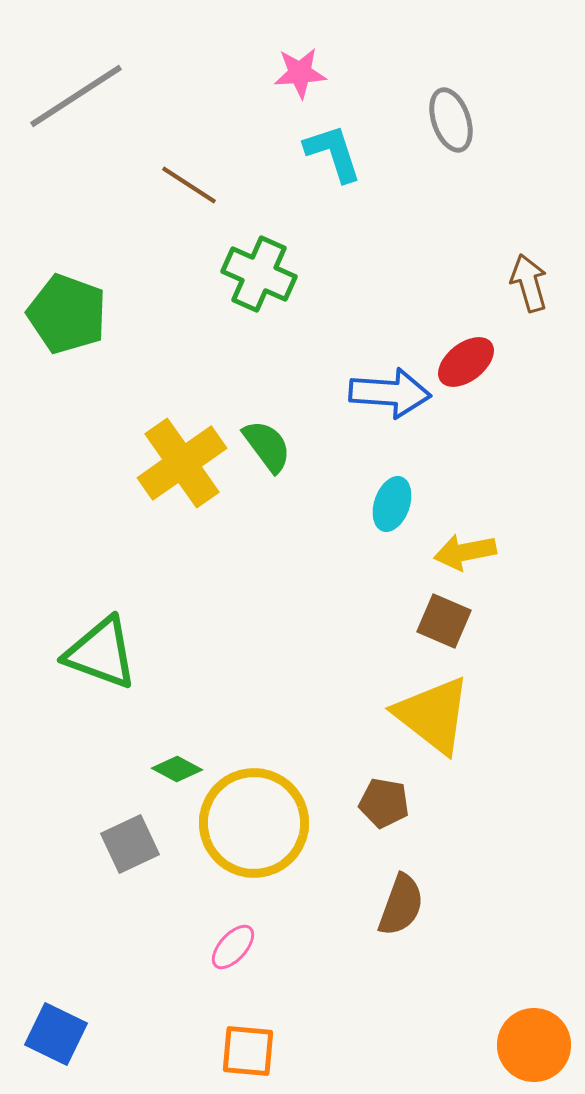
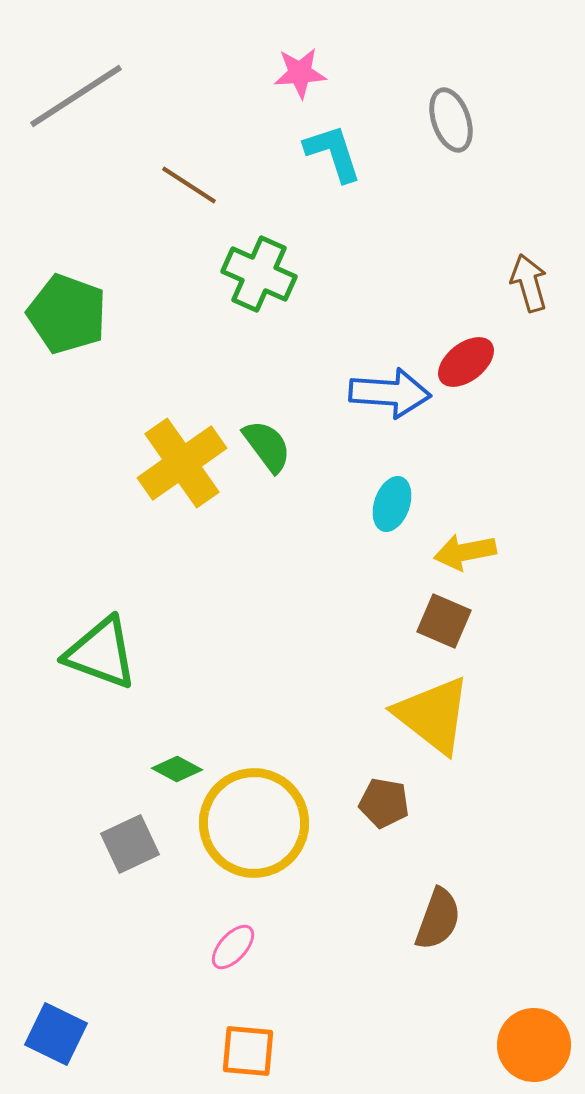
brown semicircle: moved 37 px right, 14 px down
